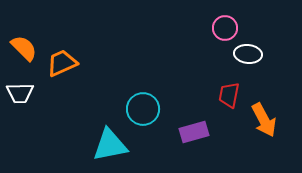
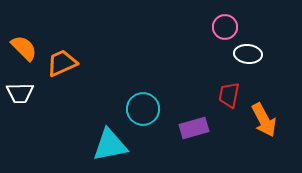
pink circle: moved 1 px up
purple rectangle: moved 4 px up
